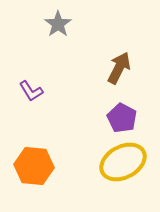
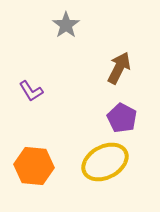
gray star: moved 8 px right, 1 px down
yellow ellipse: moved 18 px left
